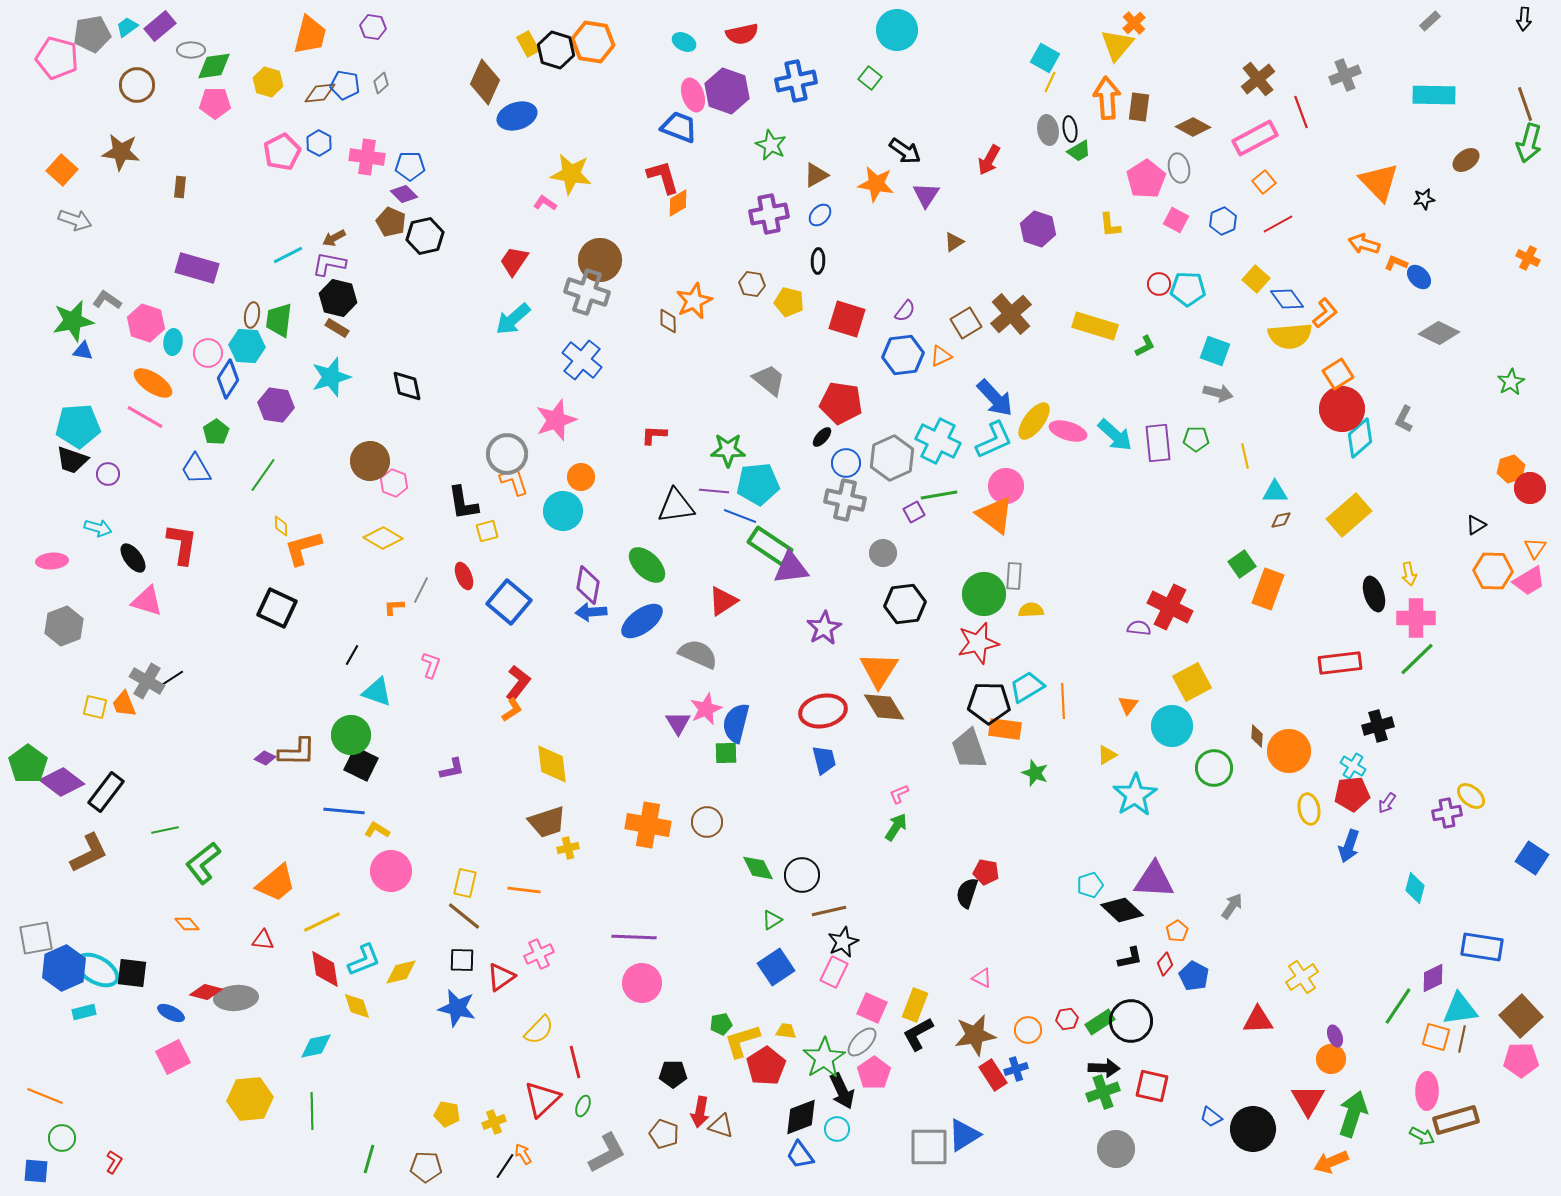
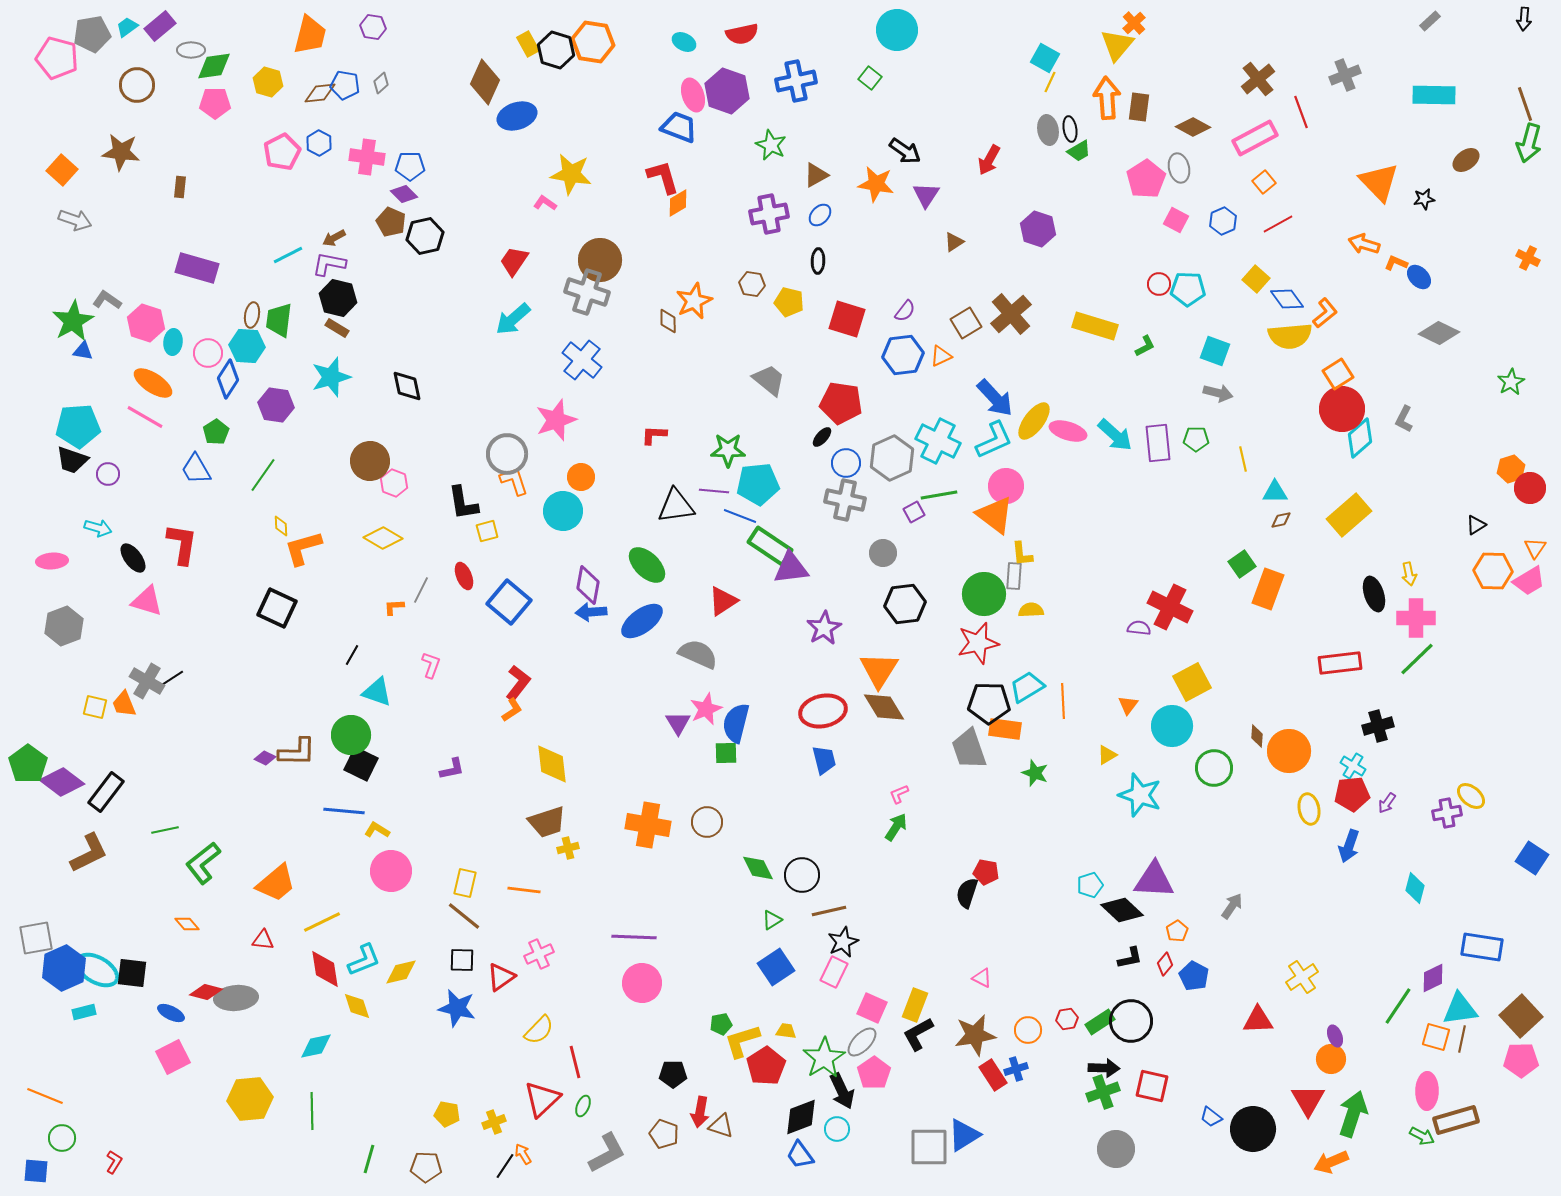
yellow L-shape at (1110, 225): moved 88 px left, 329 px down
green star at (73, 321): rotated 18 degrees counterclockwise
yellow line at (1245, 456): moved 2 px left, 3 px down
cyan star at (1135, 795): moved 5 px right; rotated 21 degrees counterclockwise
